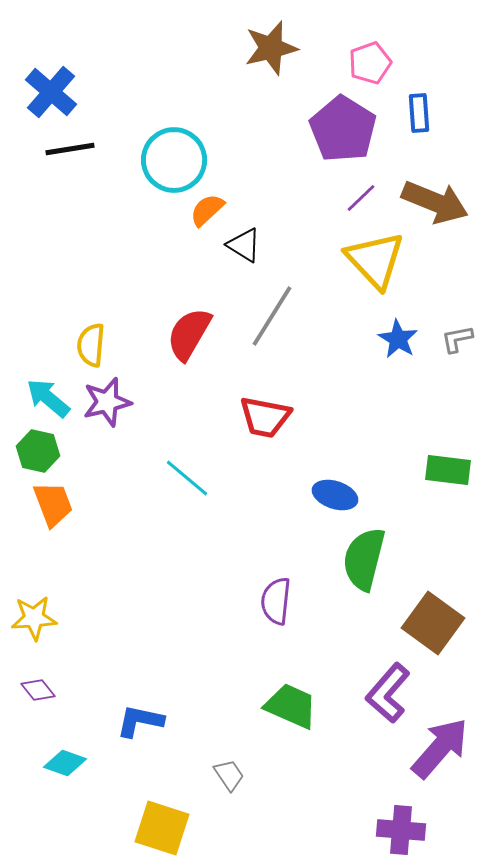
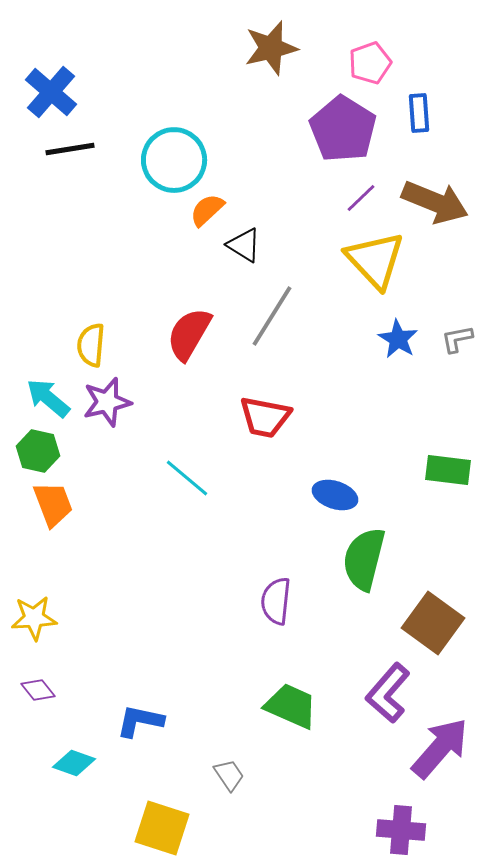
cyan diamond: moved 9 px right
